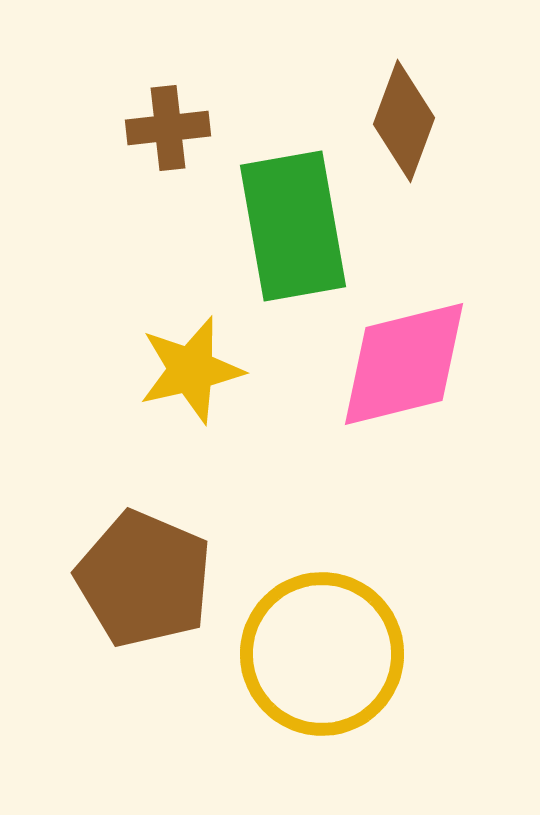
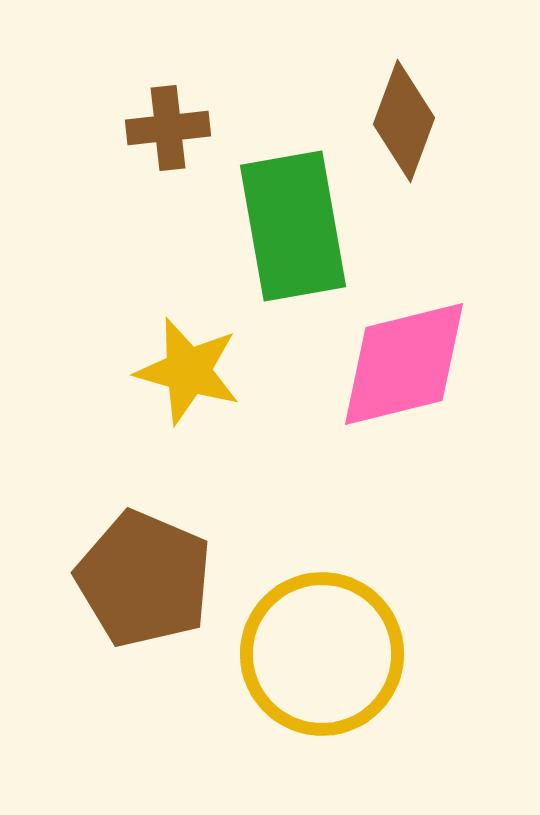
yellow star: moved 3 px left, 1 px down; rotated 29 degrees clockwise
